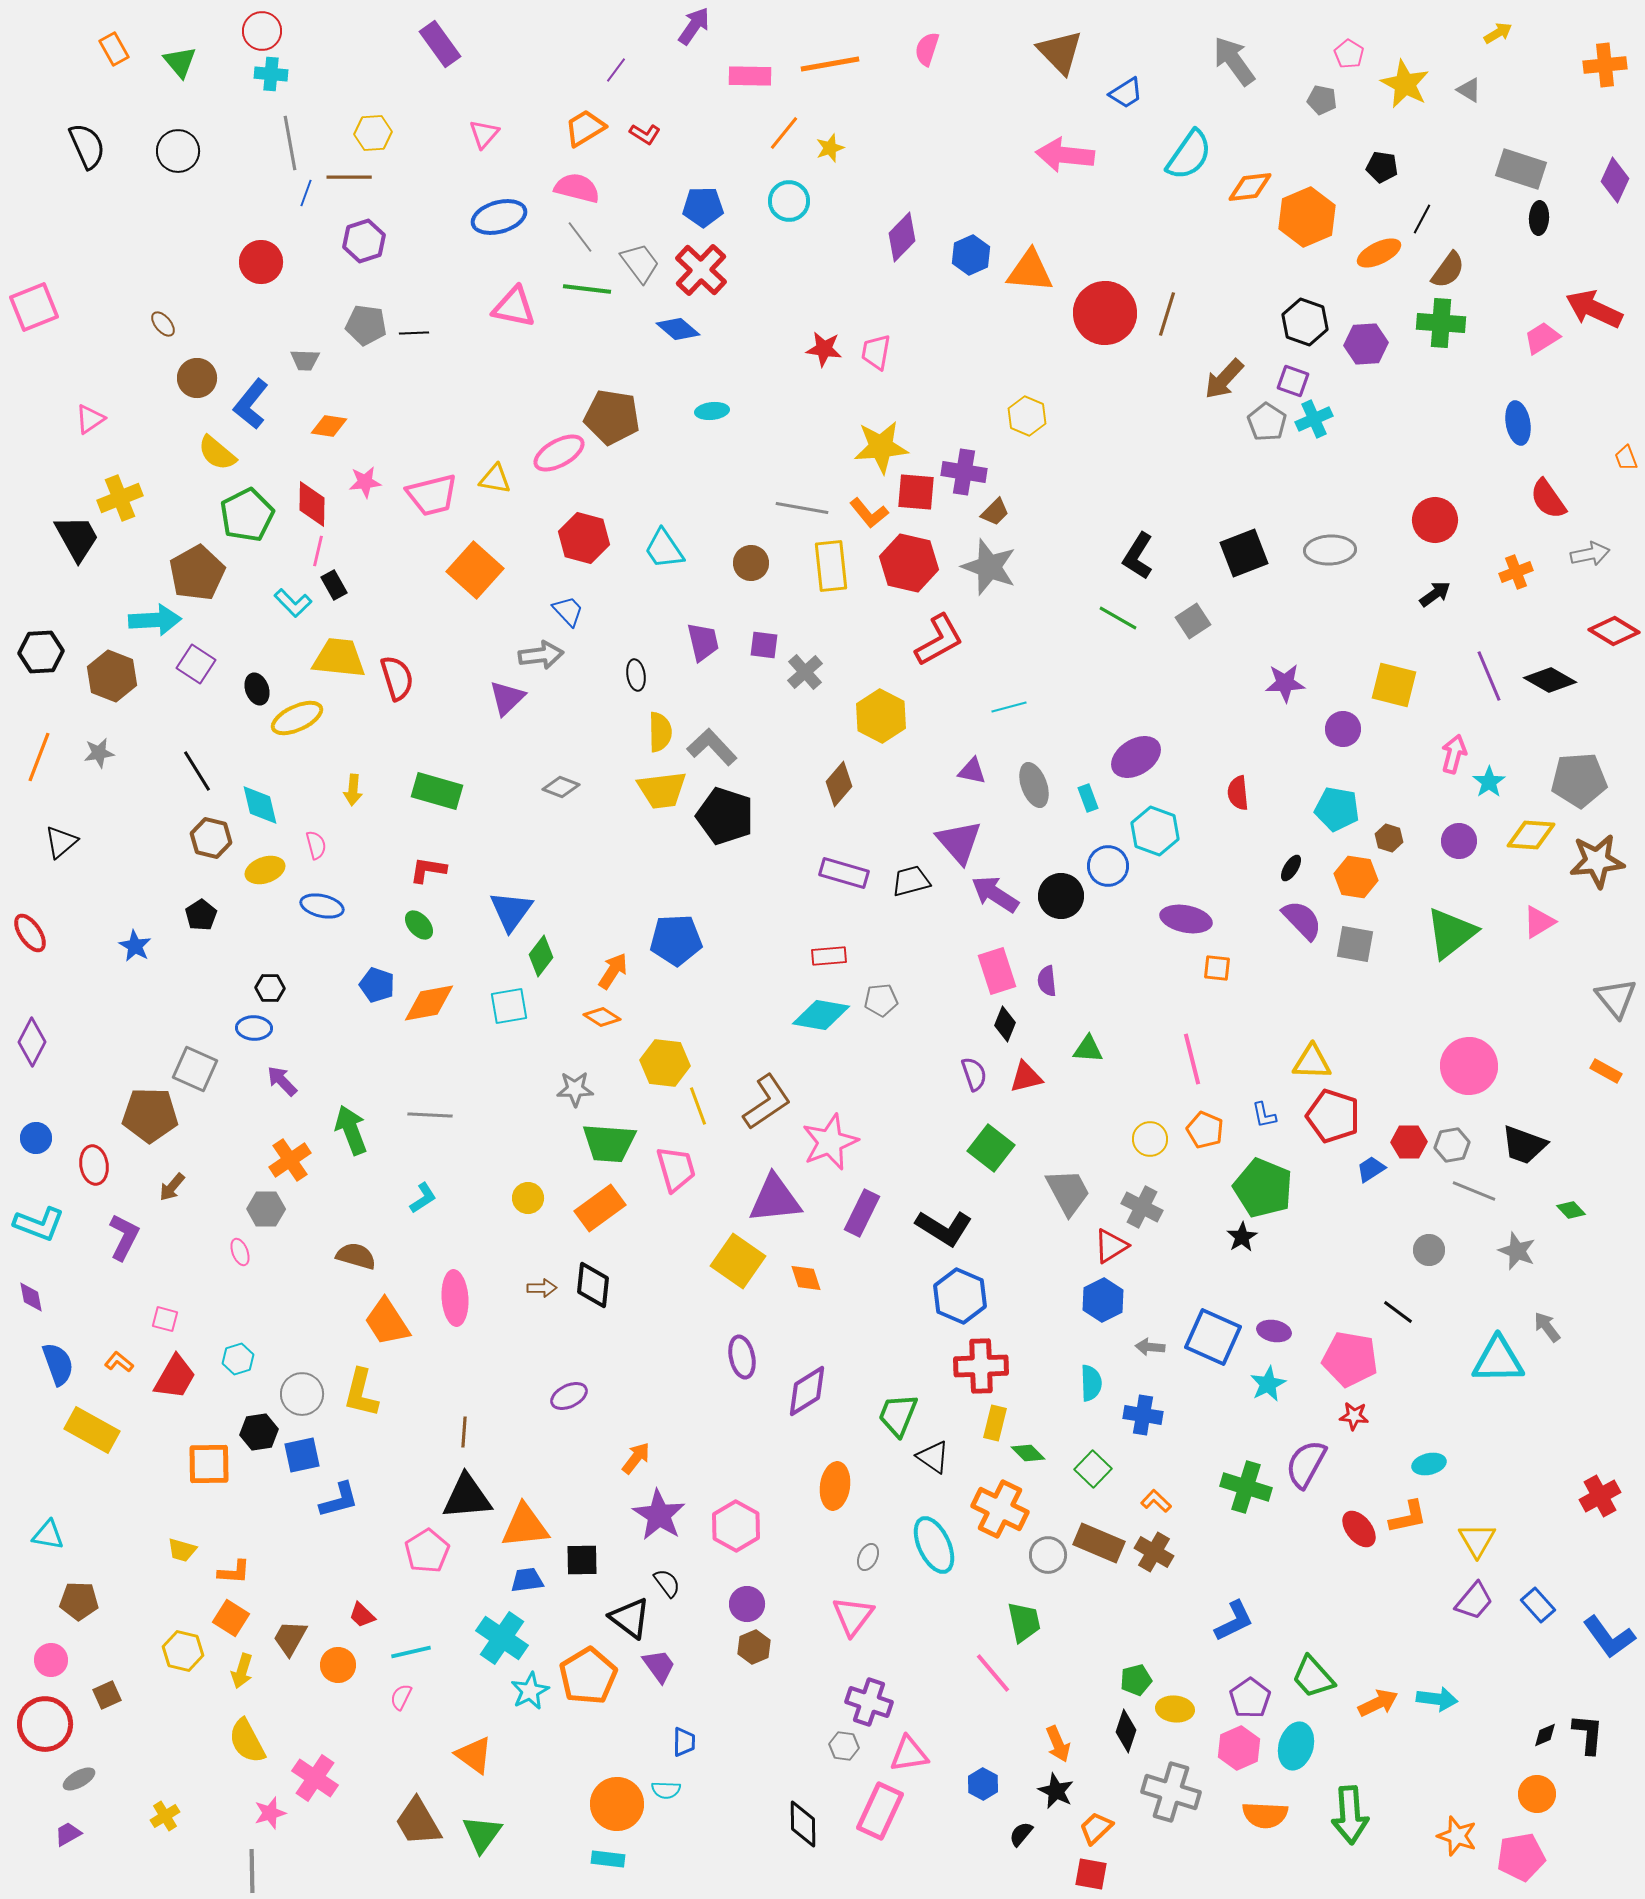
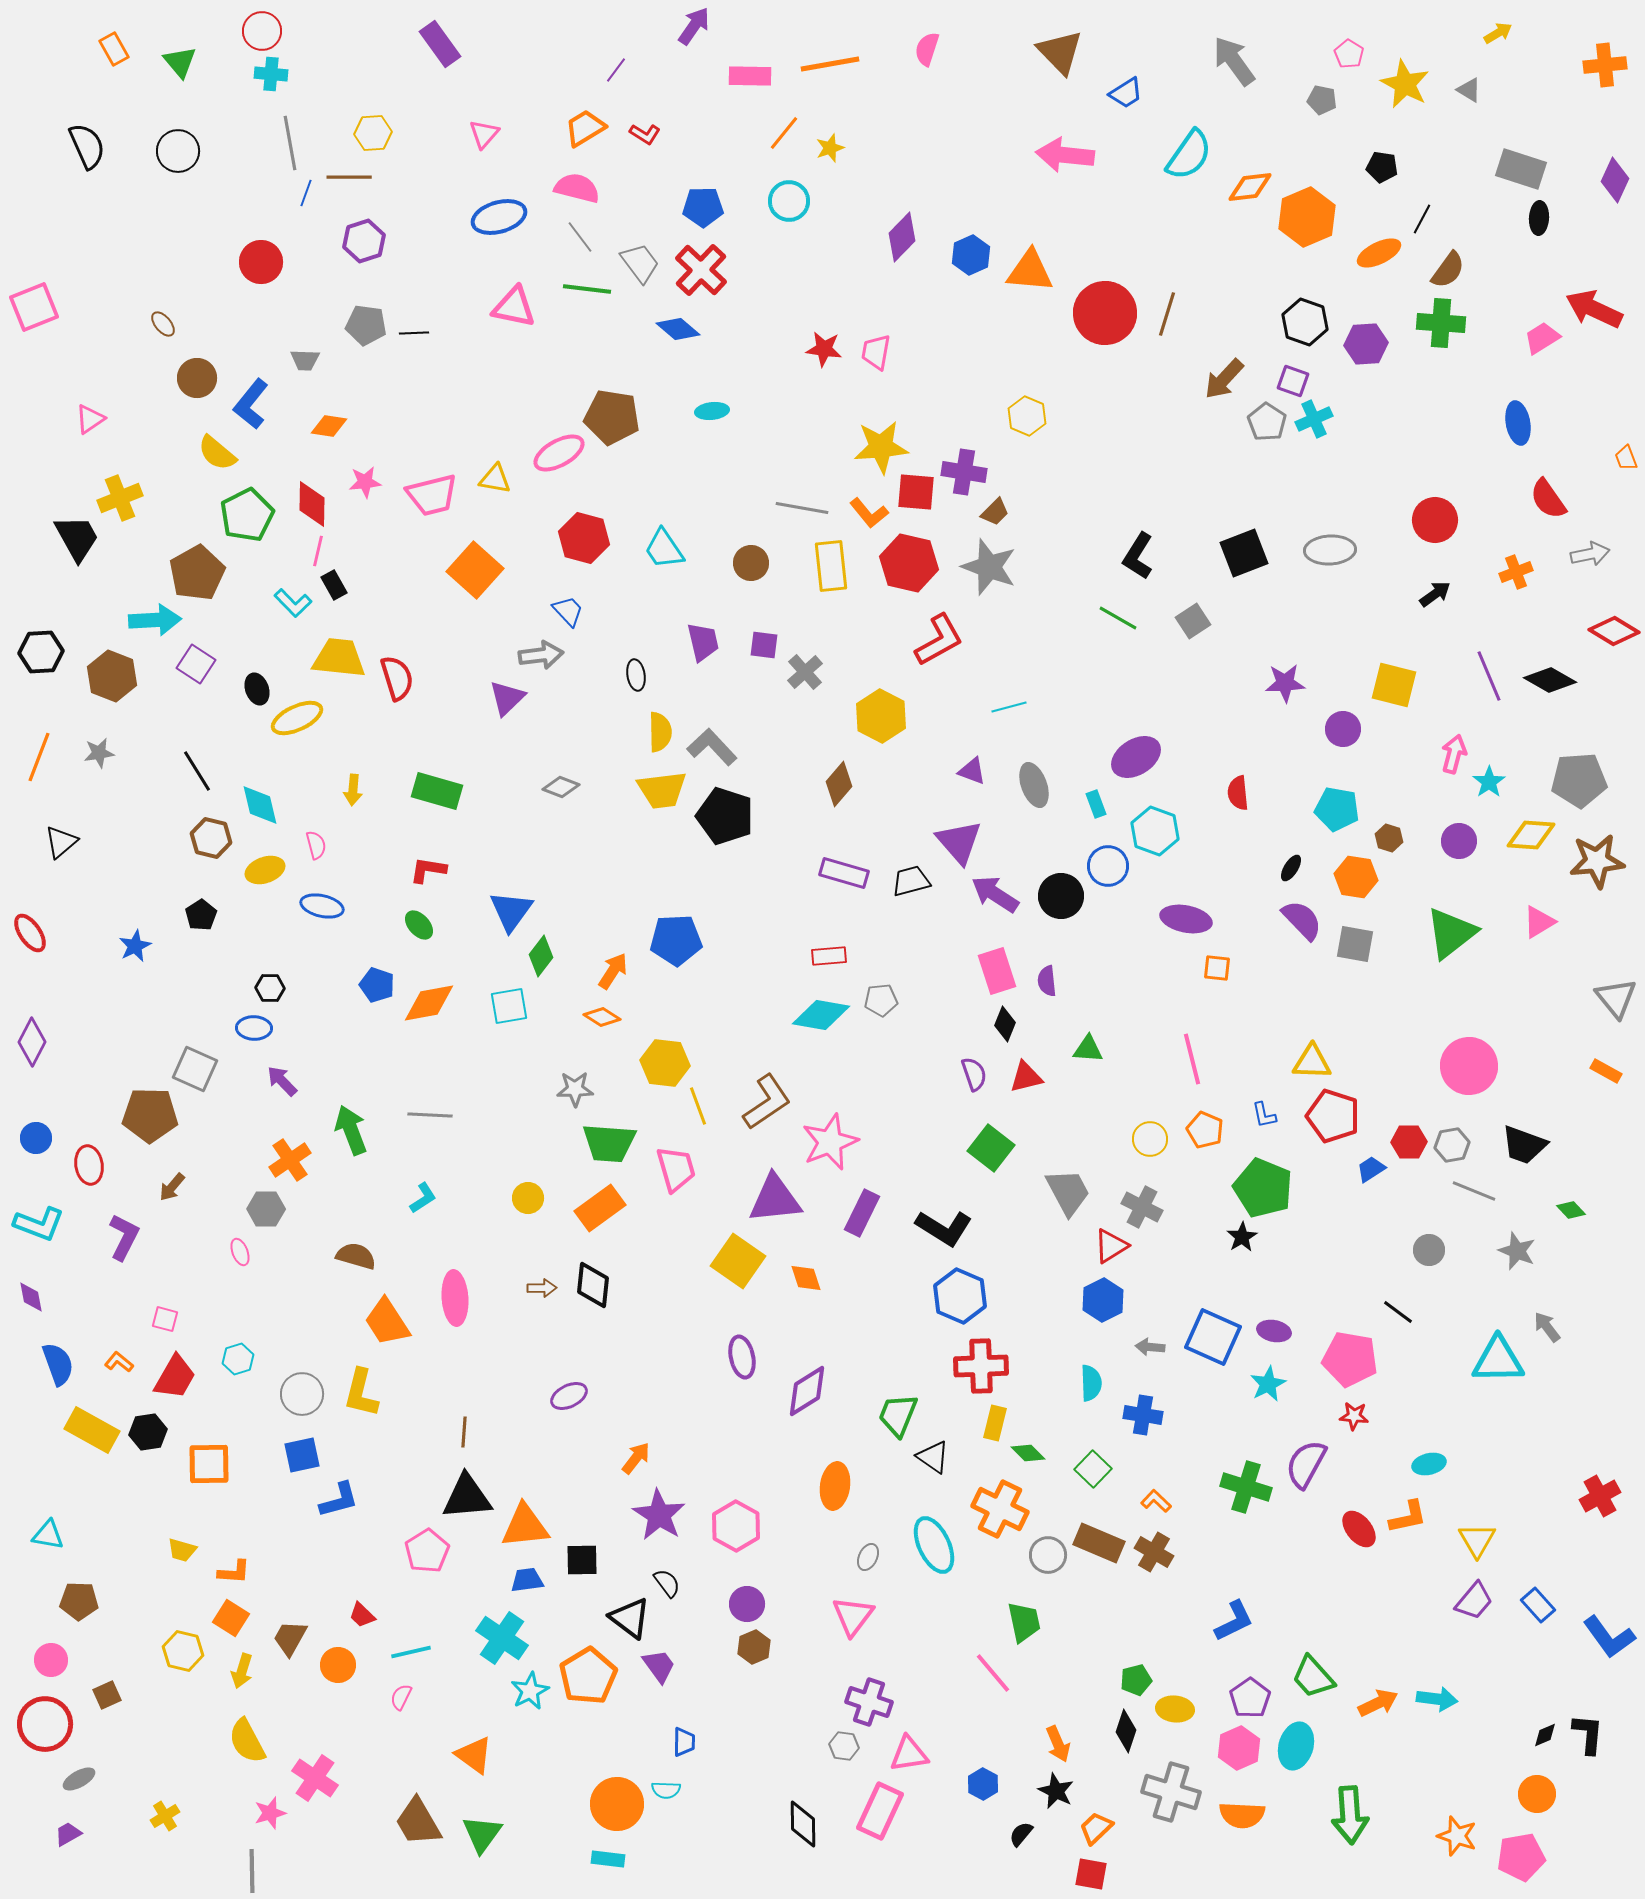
purple triangle at (972, 771): rotated 8 degrees clockwise
cyan rectangle at (1088, 798): moved 8 px right, 6 px down
blue star at (135, 946): rotated 16 degrees clockwise
red ellipse at (94, 1165): moved 5 px left
black hexagon at (259, 1432): moved 111 px left
orange semicircle at (1265, 1815): moved 23 px left
